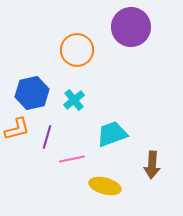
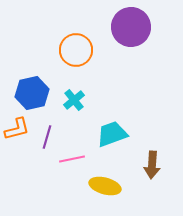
orange circle: moved 1 px left
